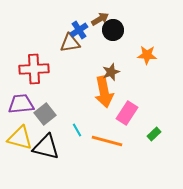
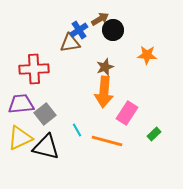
brown star: moved 6 px left, 5 px up
orange arrow: rotated 16 degrees clockwise
yellow triangle: rotated 40 degrees counterclockwise
